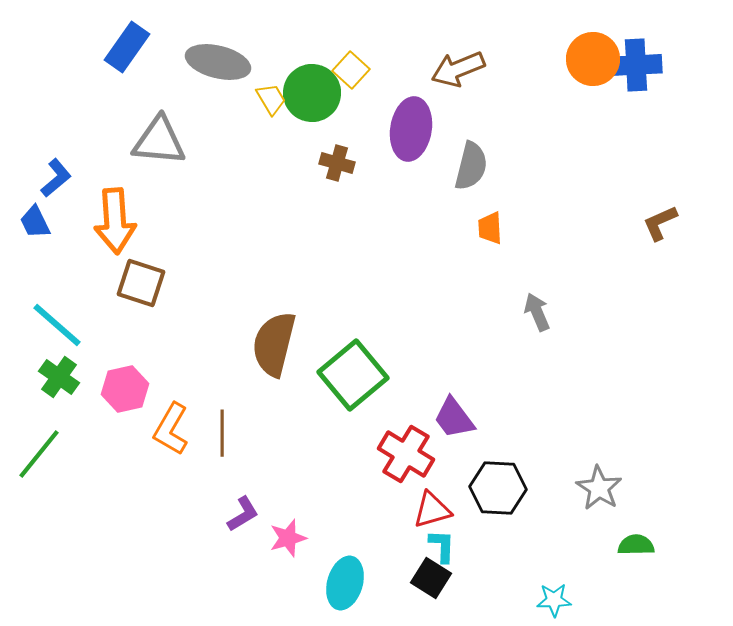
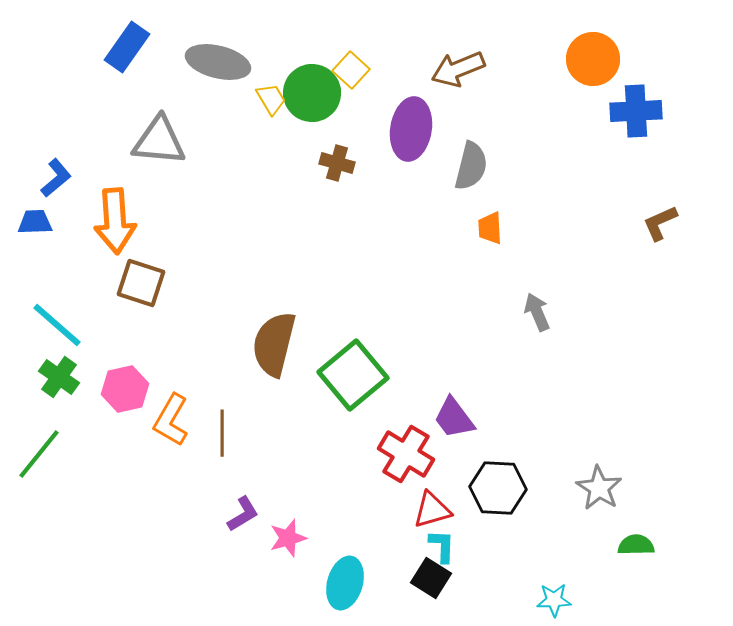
blue cross: moved 46 px down
blue trapezoid: rotated 114 degrees clockwise
orange L-shape: moved 9 px up
